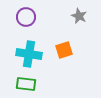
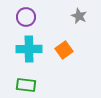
orange square: rotated 18 degrees counterclockwise
cyan cross: moved 5 px up; rotated 10 degrees counterclockwise
green rectangle: moved 1 px down
